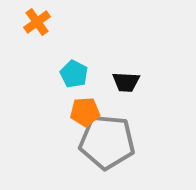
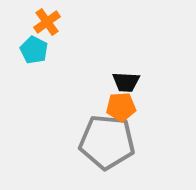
orange cross: moved 10 px right
cyan pentagon: moved 40 px left, 24 px up
orange pentagon: moved 36 px right, 5 px up
